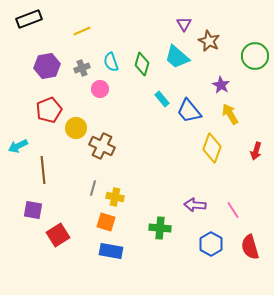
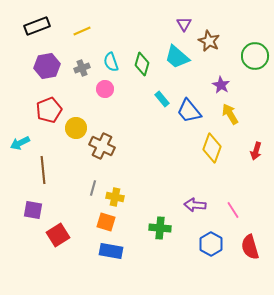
black rectangle: moved 8 px right, 7 px down
pink circle: moved 5 px right
cyan arrow: moved 2 px right, 3 px up
